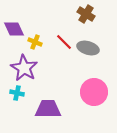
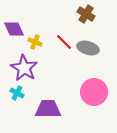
cyan cross: rotated 16 degrees clockwise
